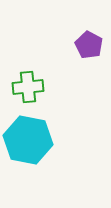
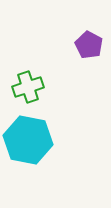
green cross: rotated 12 degrees counterclockwise
